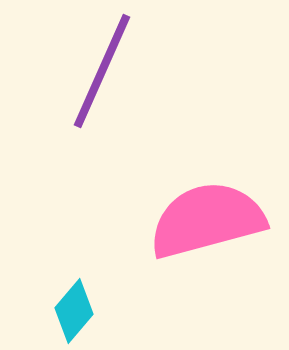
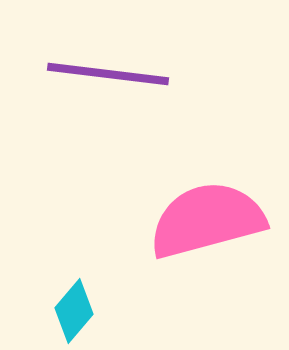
purple line: moved 6 px right, 3 px down; rotated 73 degrees clockwise
